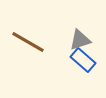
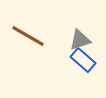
brown line: moved 6 px up
